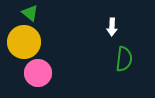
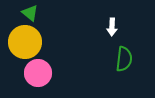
yellow circle: moved 1 px right
